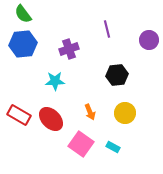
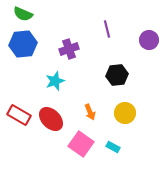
green semicircle: rotated 30 degrees counterclockwise
cyan star: rotated 18 degrees counterclockwise
